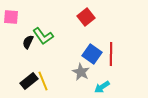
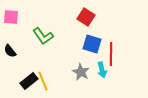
red square: rotated 18 degrees counterclockwise
black semicircle: moved 18 px left, 9 px down; rotated 64 degrees counterclockwise
blue square: moved 10 px up; rotated 18 degrees counterclockwise
cyan arrow: moved 17 px up; rotated 70 degrees counterclockwise
